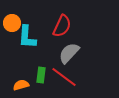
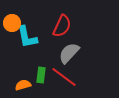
cyan L-shape: rotated 15 degrees counterclockwise
orange semicircle: moved 2 px right
